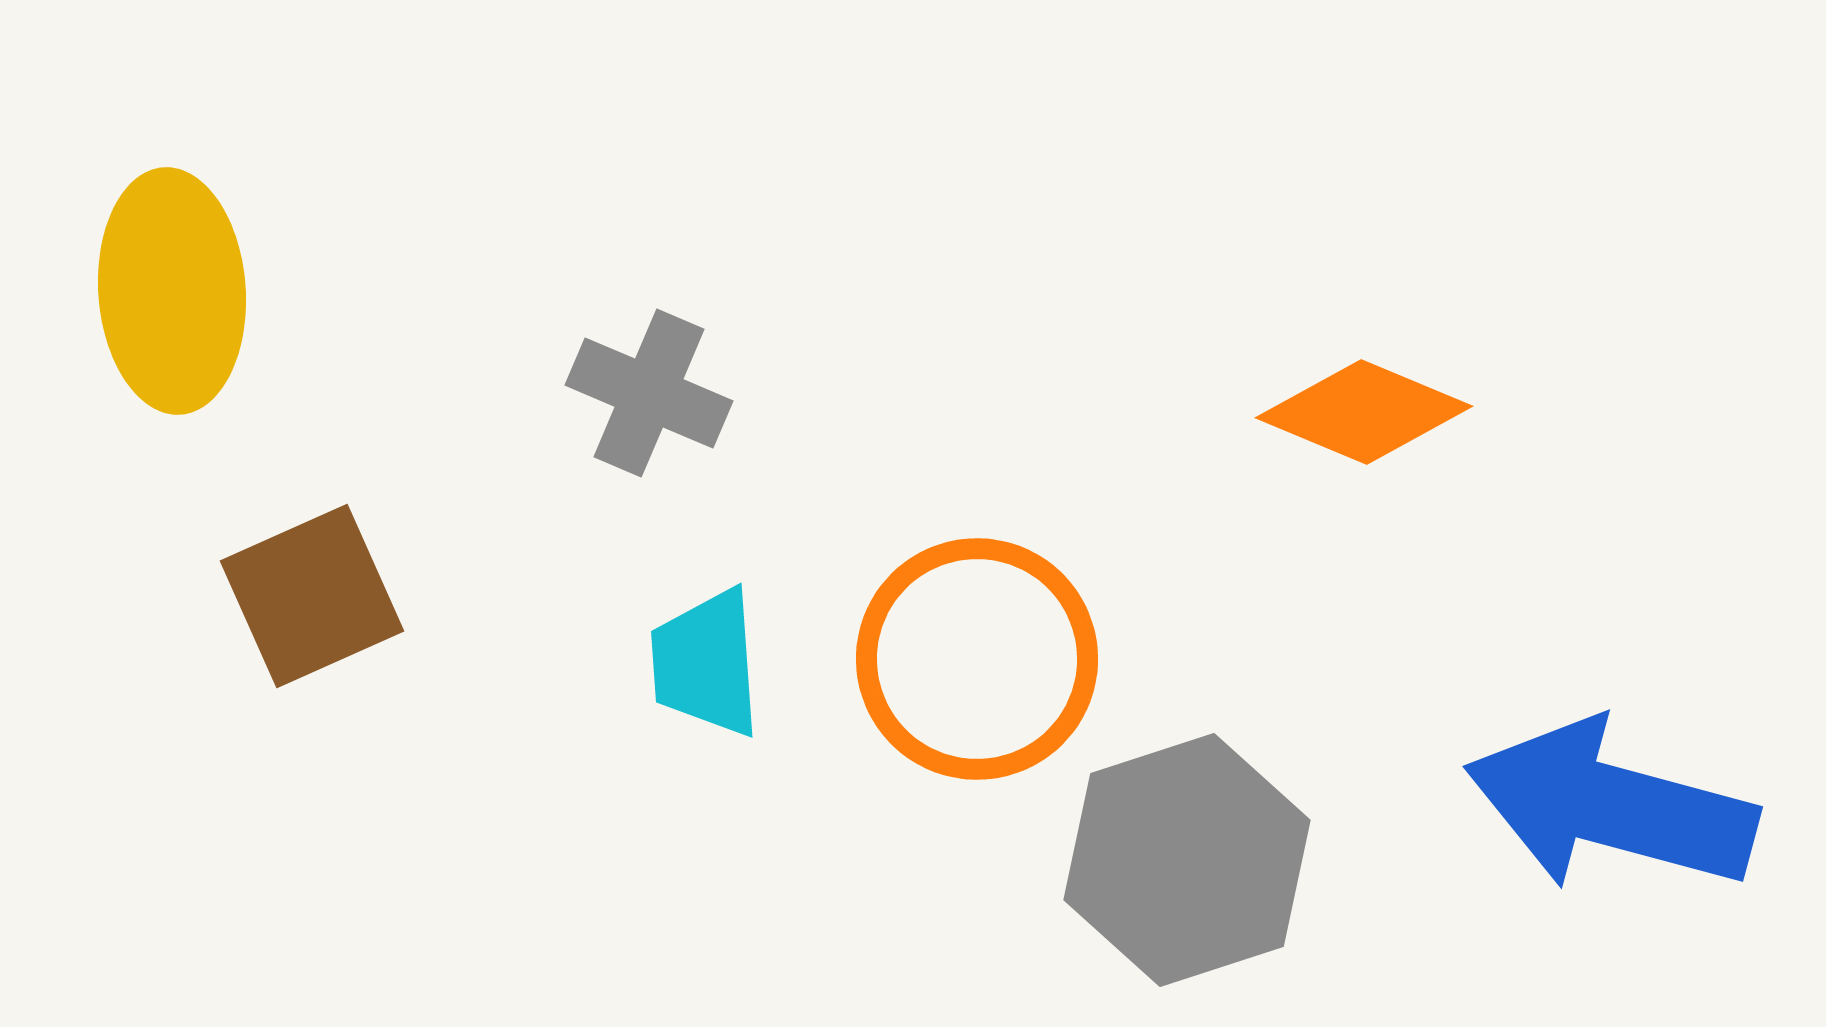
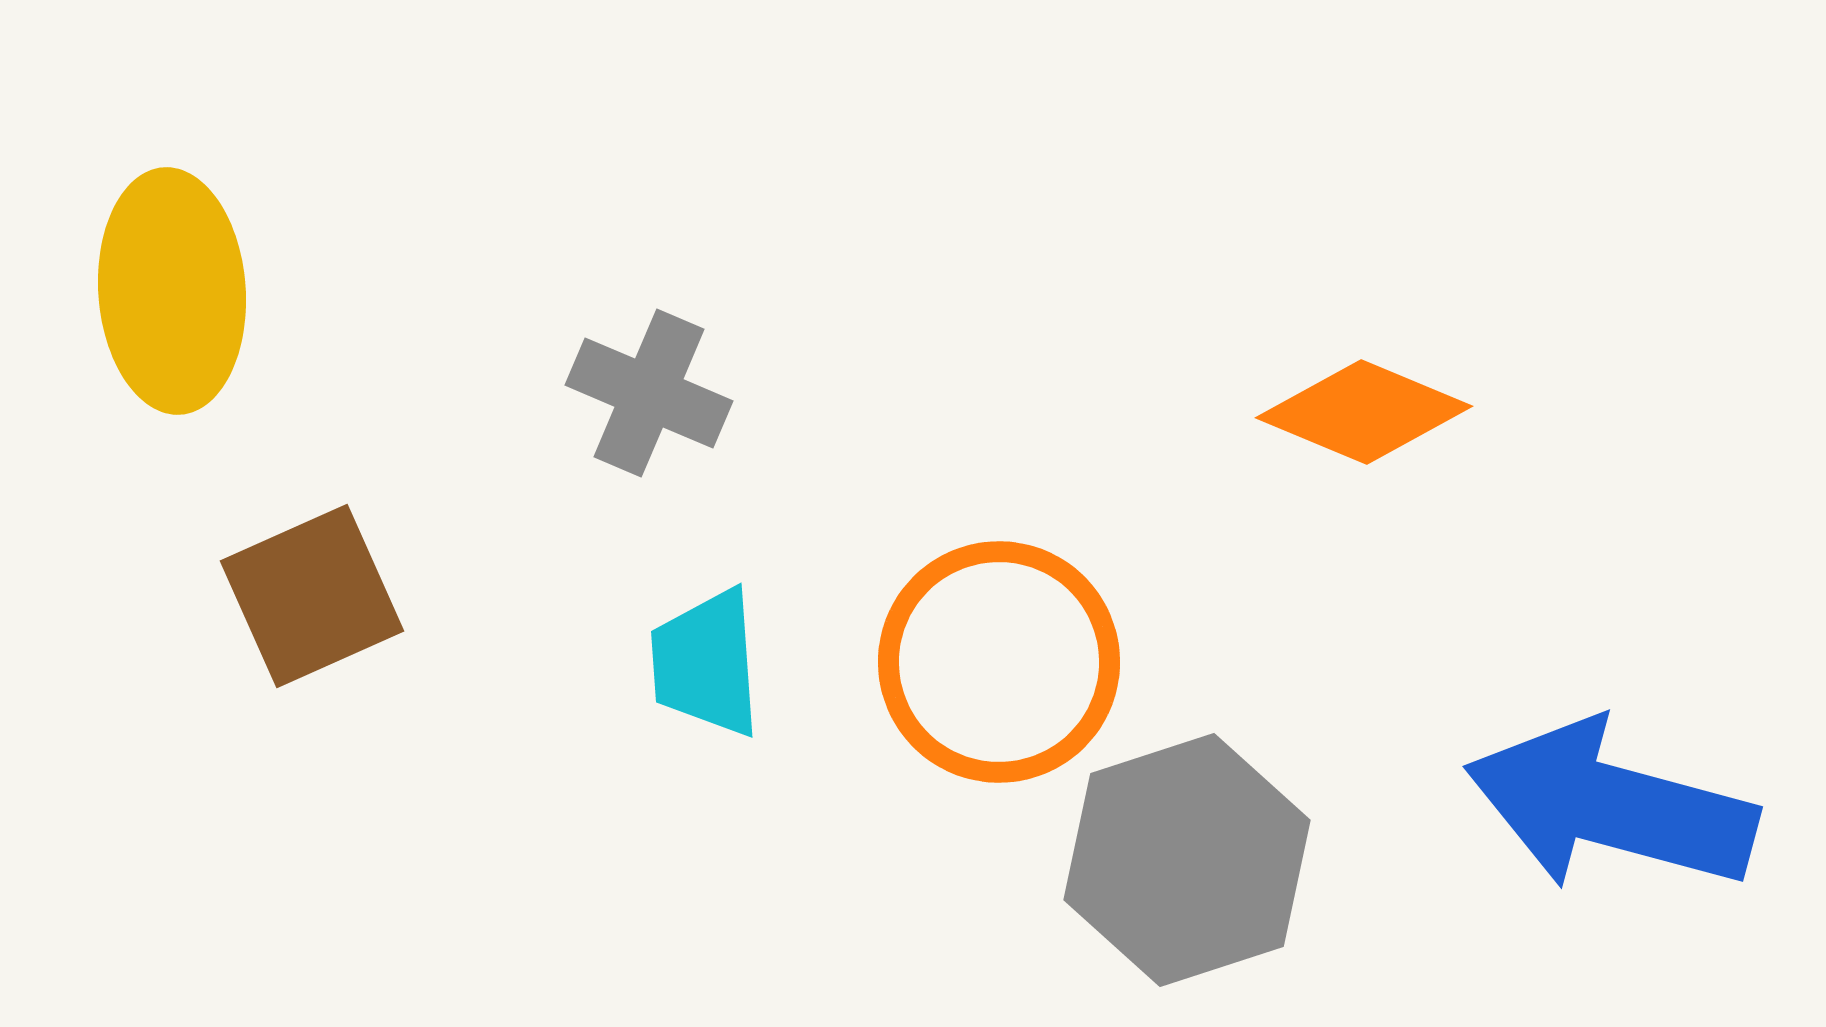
orange circle: moved 22 px right, 3 px down
